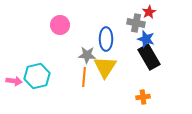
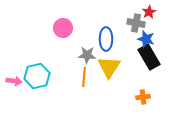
pink circle: moved 3 px right, 3 px down
yellow triangle: moved 4 px right
